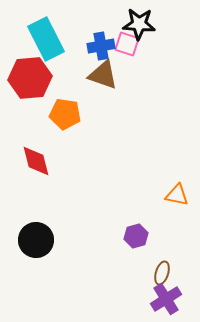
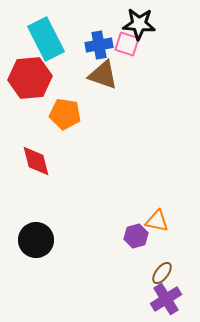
blue cross: moved 2 px left, 1 px up
orange triangle: moved 20 px left, 26 px down
brown ellipse: rotated 20 degrees clockwise
